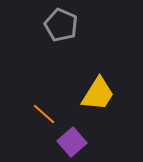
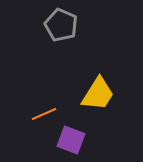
orange line: rotated 65 degrees counterclockwise
purple square: moved 1 px left, 2 px up; rotated 28 degrees counterclockwise
